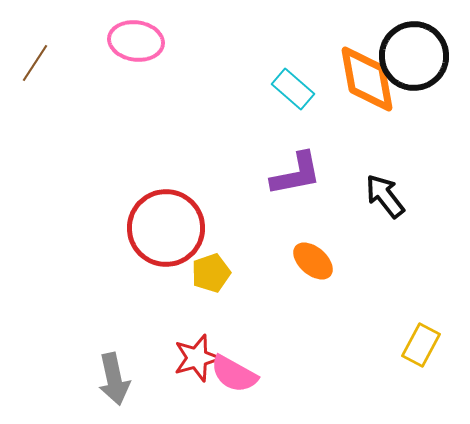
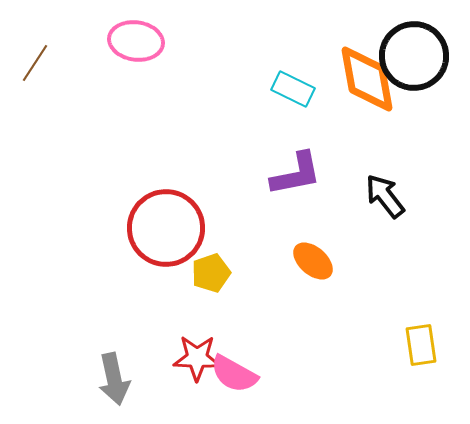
cyan rectangle: rotated 15 degrees counterclockwise
yellow rectangle: rotated 36 degrees counterclockwise
red star: rotated 18 degrees clockwise
